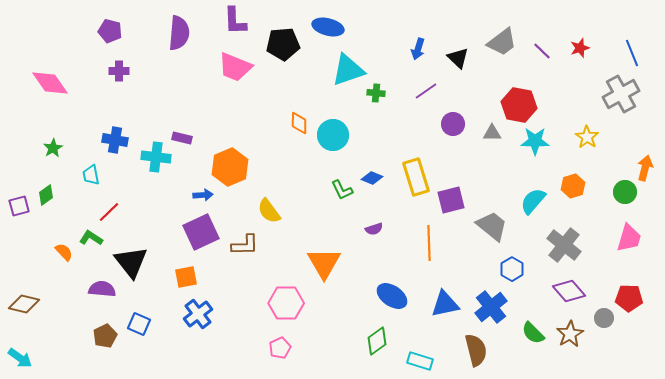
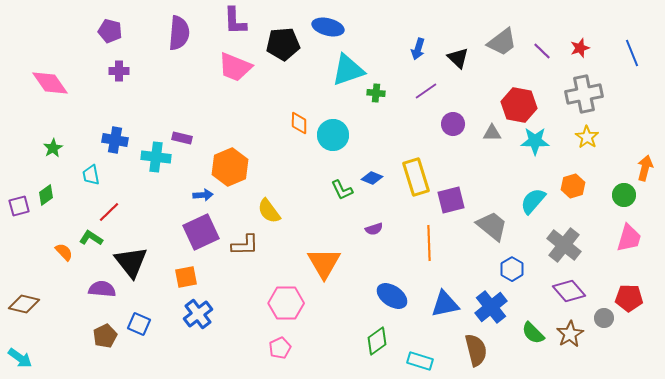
gray cross at (621, 94): moved 37 px left; rotated 18 degrees clockwise
green circle at (625, 192): moved 1 px left, 3 px down
